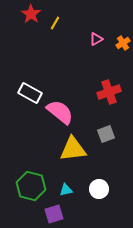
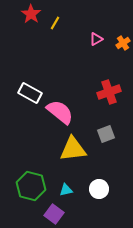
purple square: rotated 36 degrees counterclockwise
